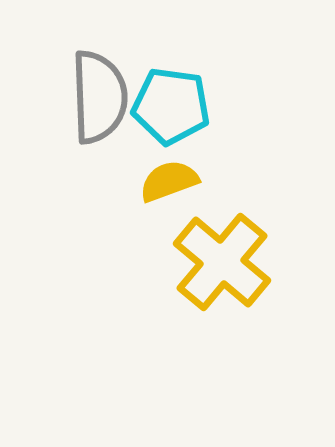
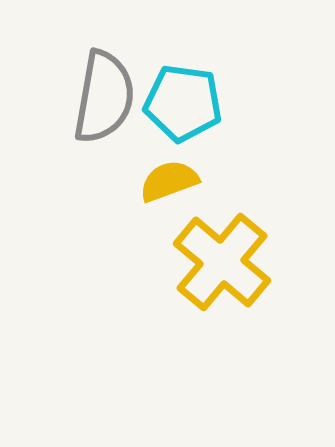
gray semicircle: moved 5 px right; rotated 12 degrees clockwise
cyan pentagon: moved 12 px right, 3 px up
